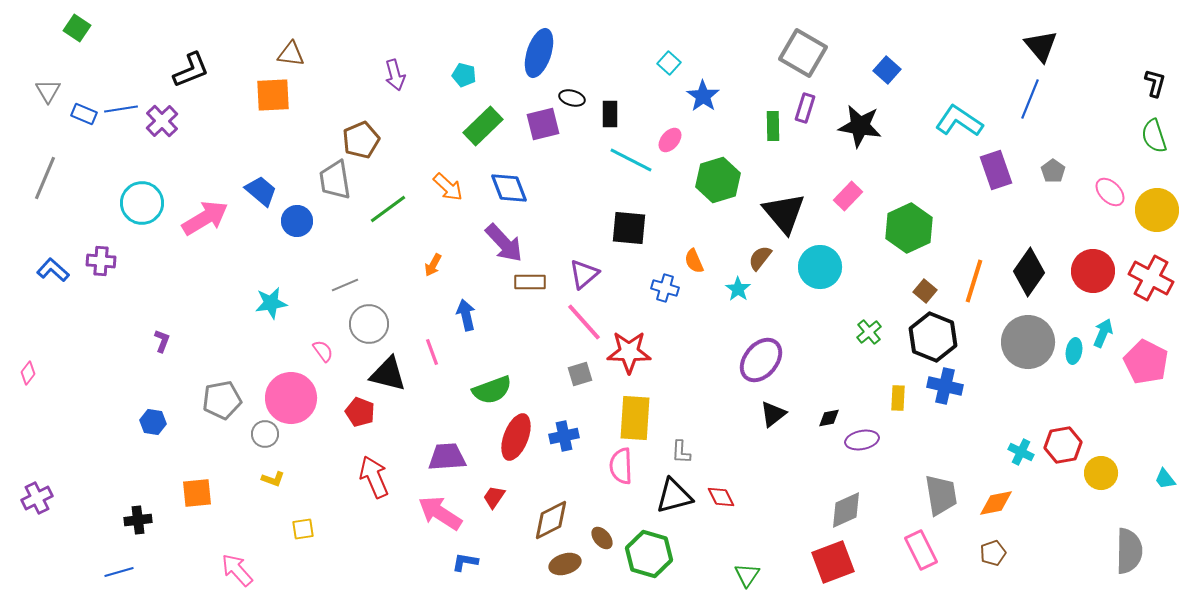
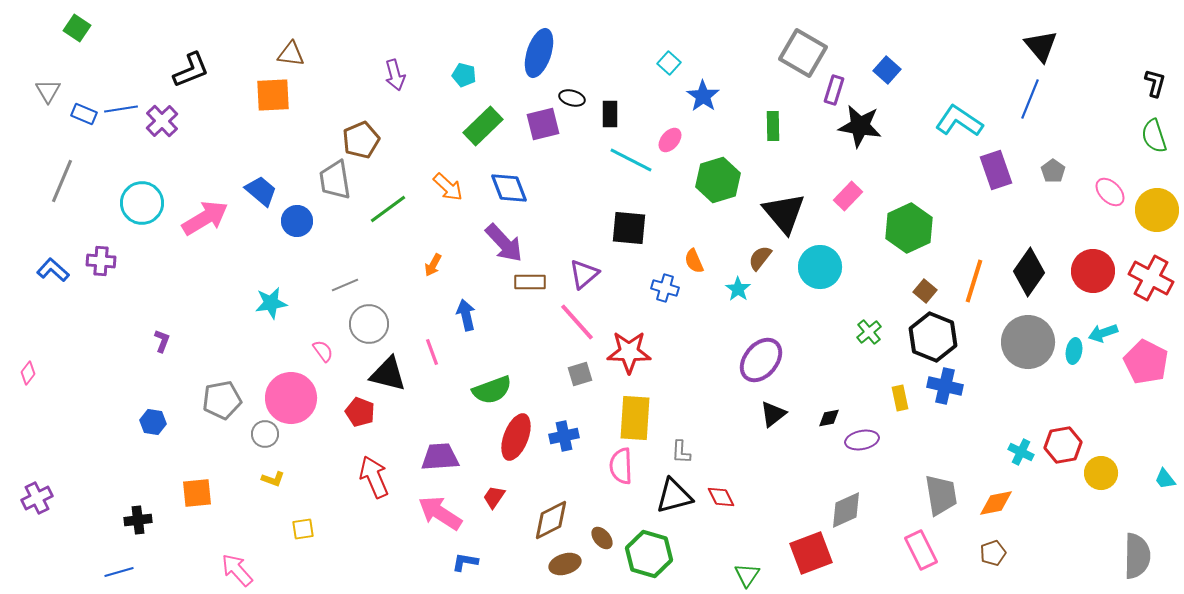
purple rectangle at (805, 108): moved 29 px right, 18 px up
gray line at (45, 178): moved 17 px right, 3 px down
pink line at (584, 322): moved 7 px left
cyan arrow at (1103, 333): rotated 132 degrees counterclockwise
yellow rectangle at (898, 398): moved 2 px right; rotated 15 degrees counterclockwise
purple trapezoid at (447, 457): moved 7 px left
gray semicircle at (1129, 551): moved 8 px right, 5 px down
red square at (833, 562): moved 22 px left, 9 px up
